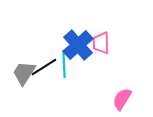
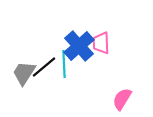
blue cross: moved 1 px right, 1 px down
black line: rotated 8 degrees counterclockwise
